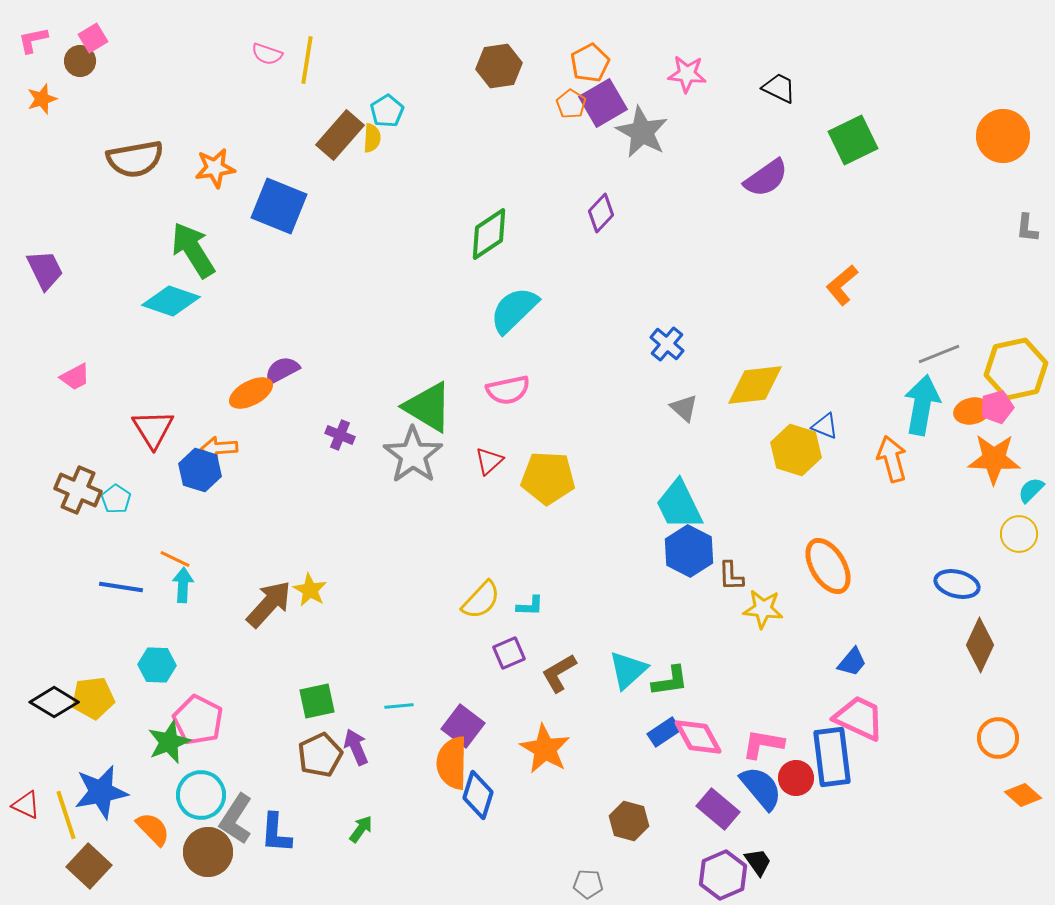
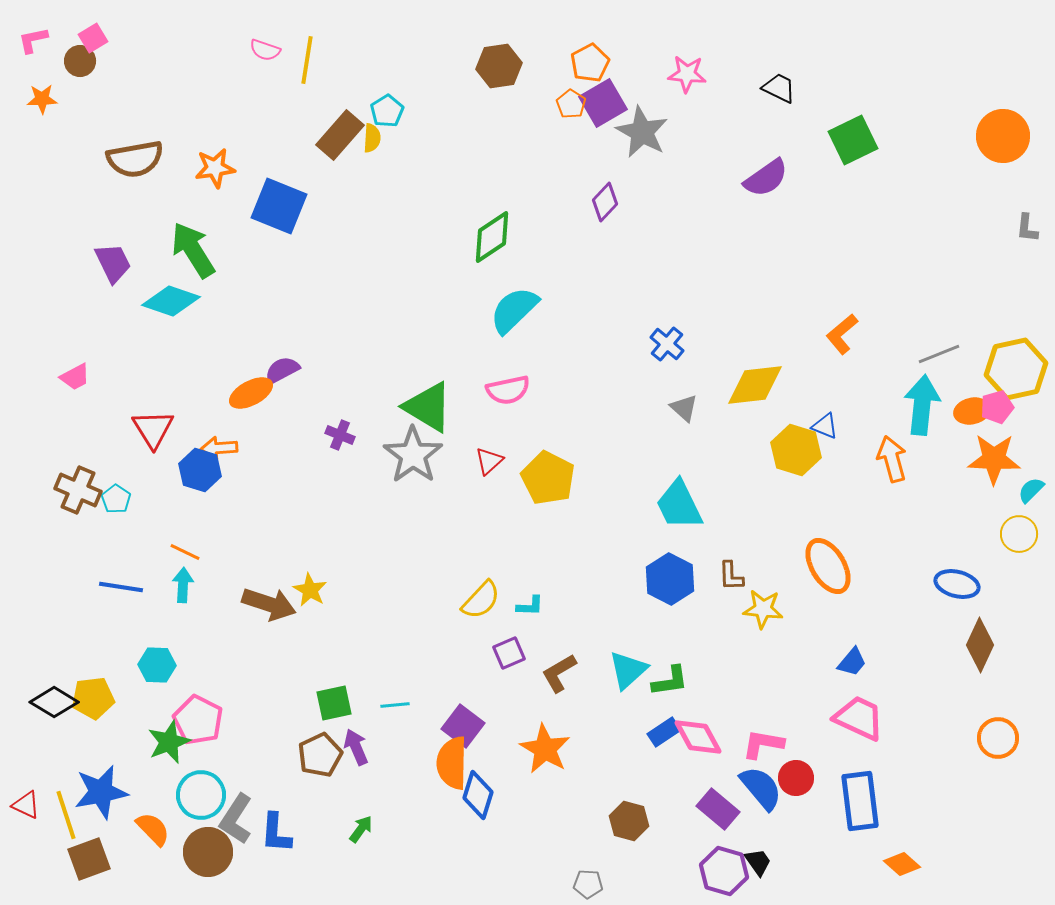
pink semicircle at (267, 54): moved 2 px left, 4 px up
orange star at (42, 99): rotated 16 degrees clockwise
purple diamond at (601, 213): moved 4 px right, 11 px up
green diamond at (489, 234): moved 3 px right, 3 px down
purple trapezoid at (45, 270): moved 68 px right, 7 px up
orange L-shape at (842, 285): moved 49 px down
cyan arrow at (922, 405): rotated 4 degrees counterclockwise
yellow pentagon at (548, 478): rotated 24 degrees clockwise
blue hexagon at (689, 551): moved 19 px left, 28 px down
orange line at (175, 559): moved 10 px right, 7 px up
brown arrow at (269, 604): rotated 66 degrees clockwise
green square at (317, 701): moved 17 px right, 2 px down
cyan line at (399, 706): moved 4 px left, 1 px up
blue rectangle at (832, 757): moved 28 px right, 44 px down
orange diamond at (1023, 795): moved 121 px left, 69 px down
brown square at (89, 866): moved 7 px up; rotated 27 degrees clockwise
purple hexagon at (723, 875): moved 1 px right, 4 px up; rotated 21 degrees counterclockwise
